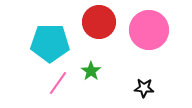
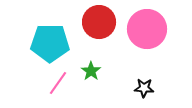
pink circle: moved 2 px left, 1 px up
